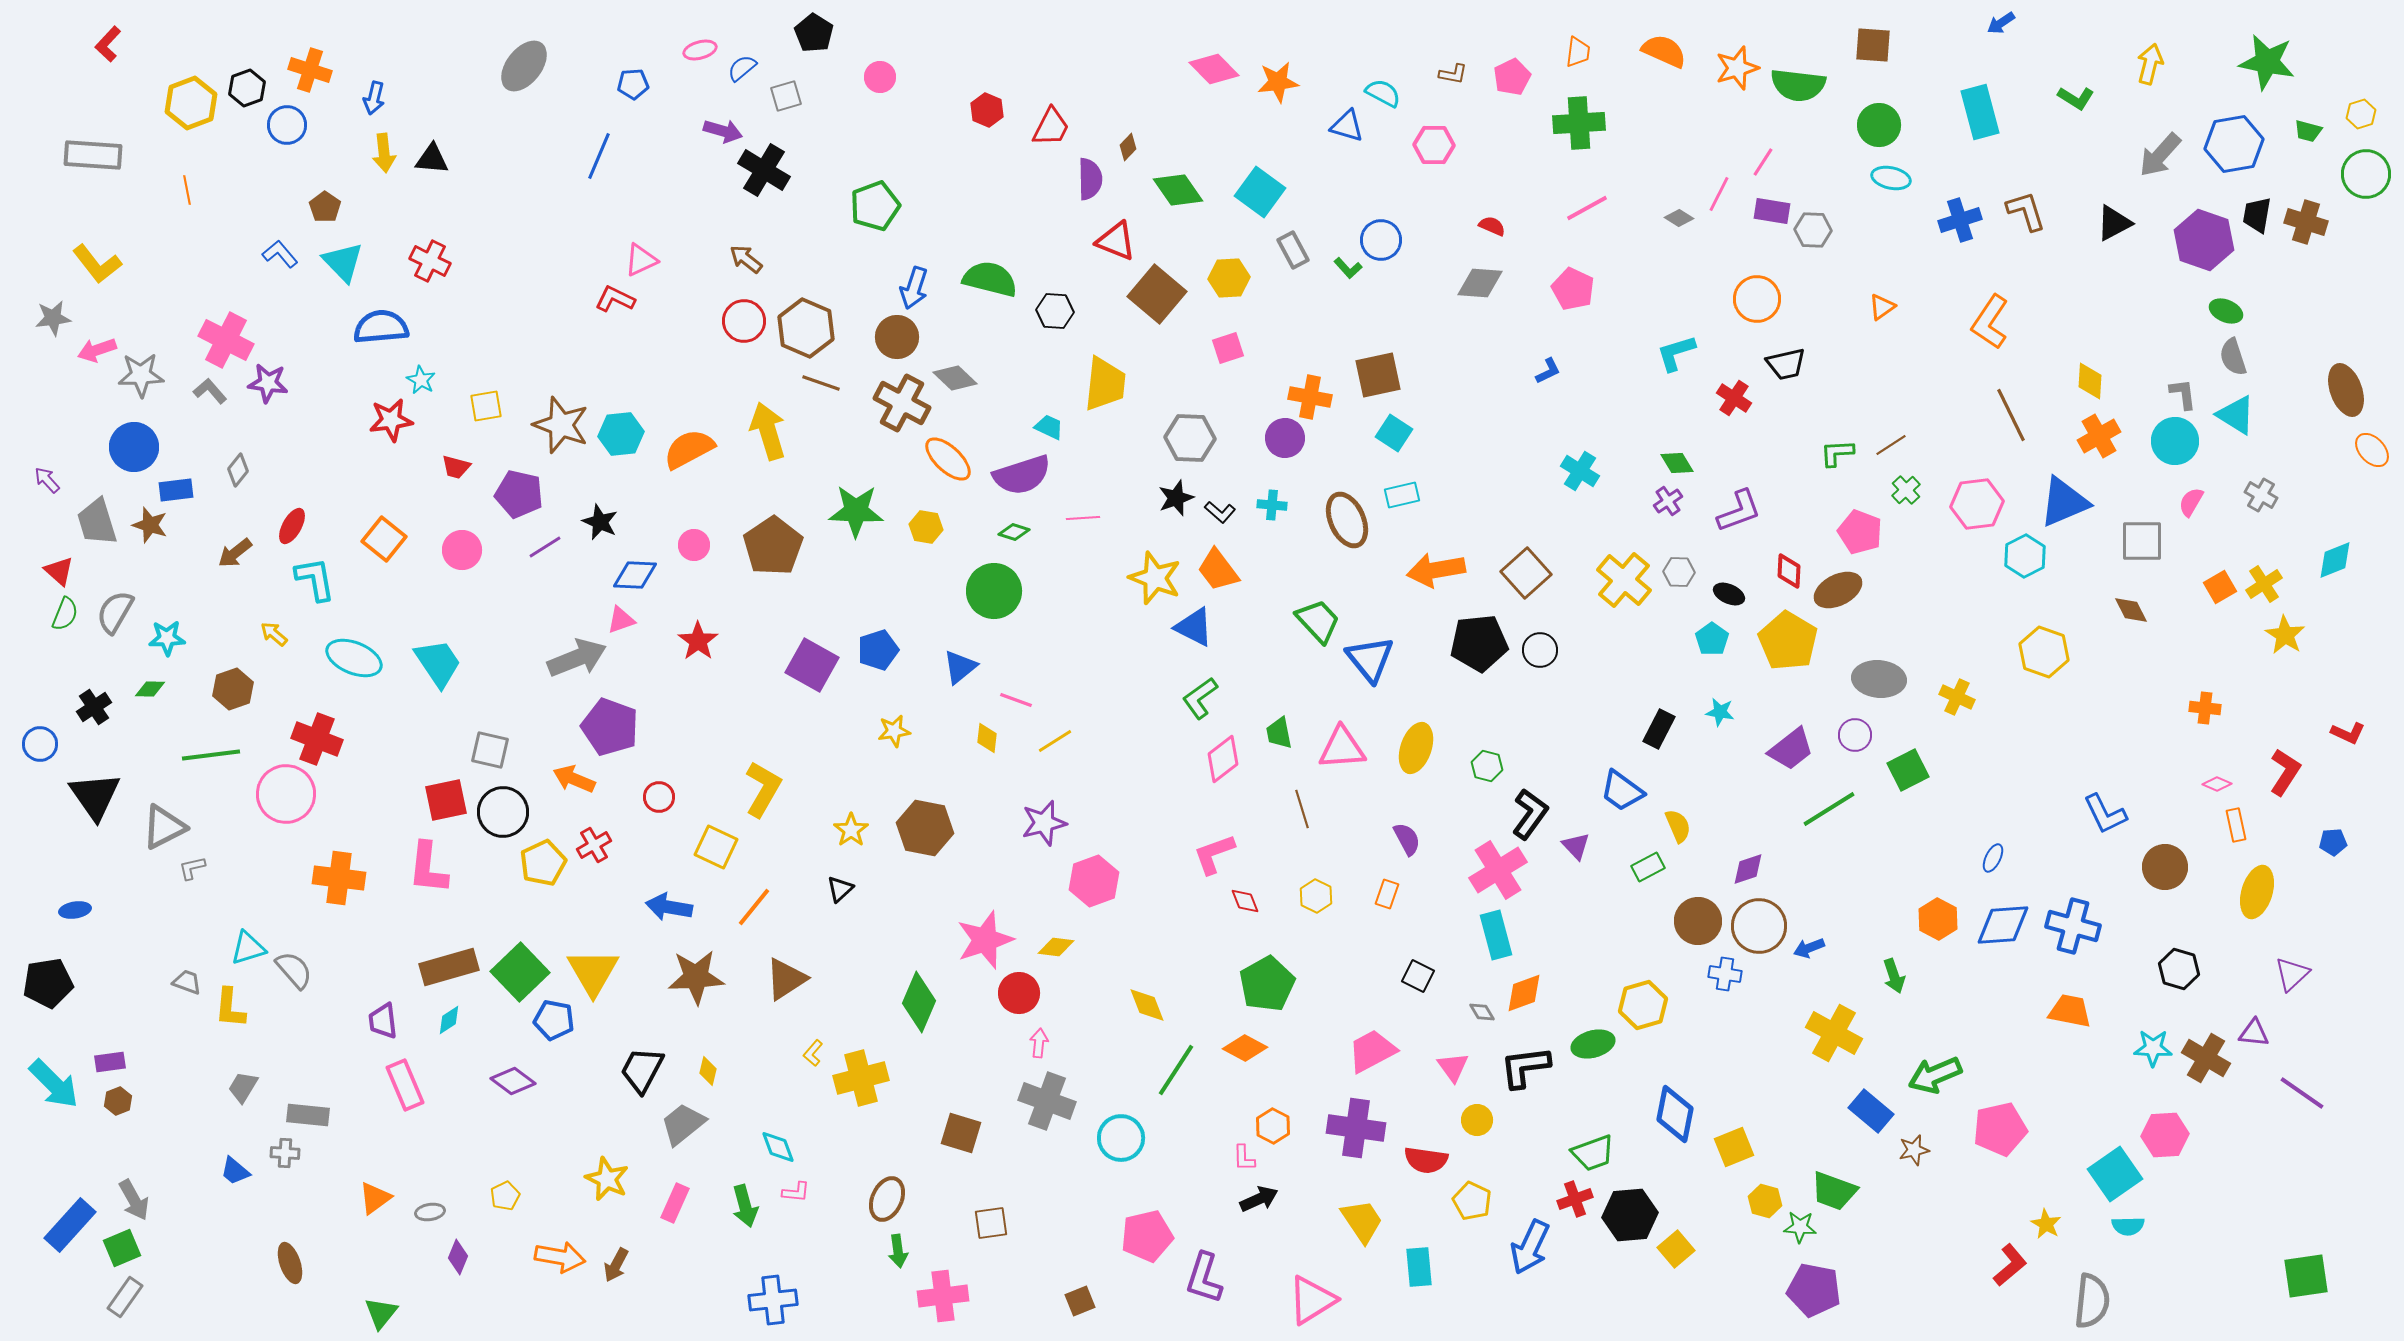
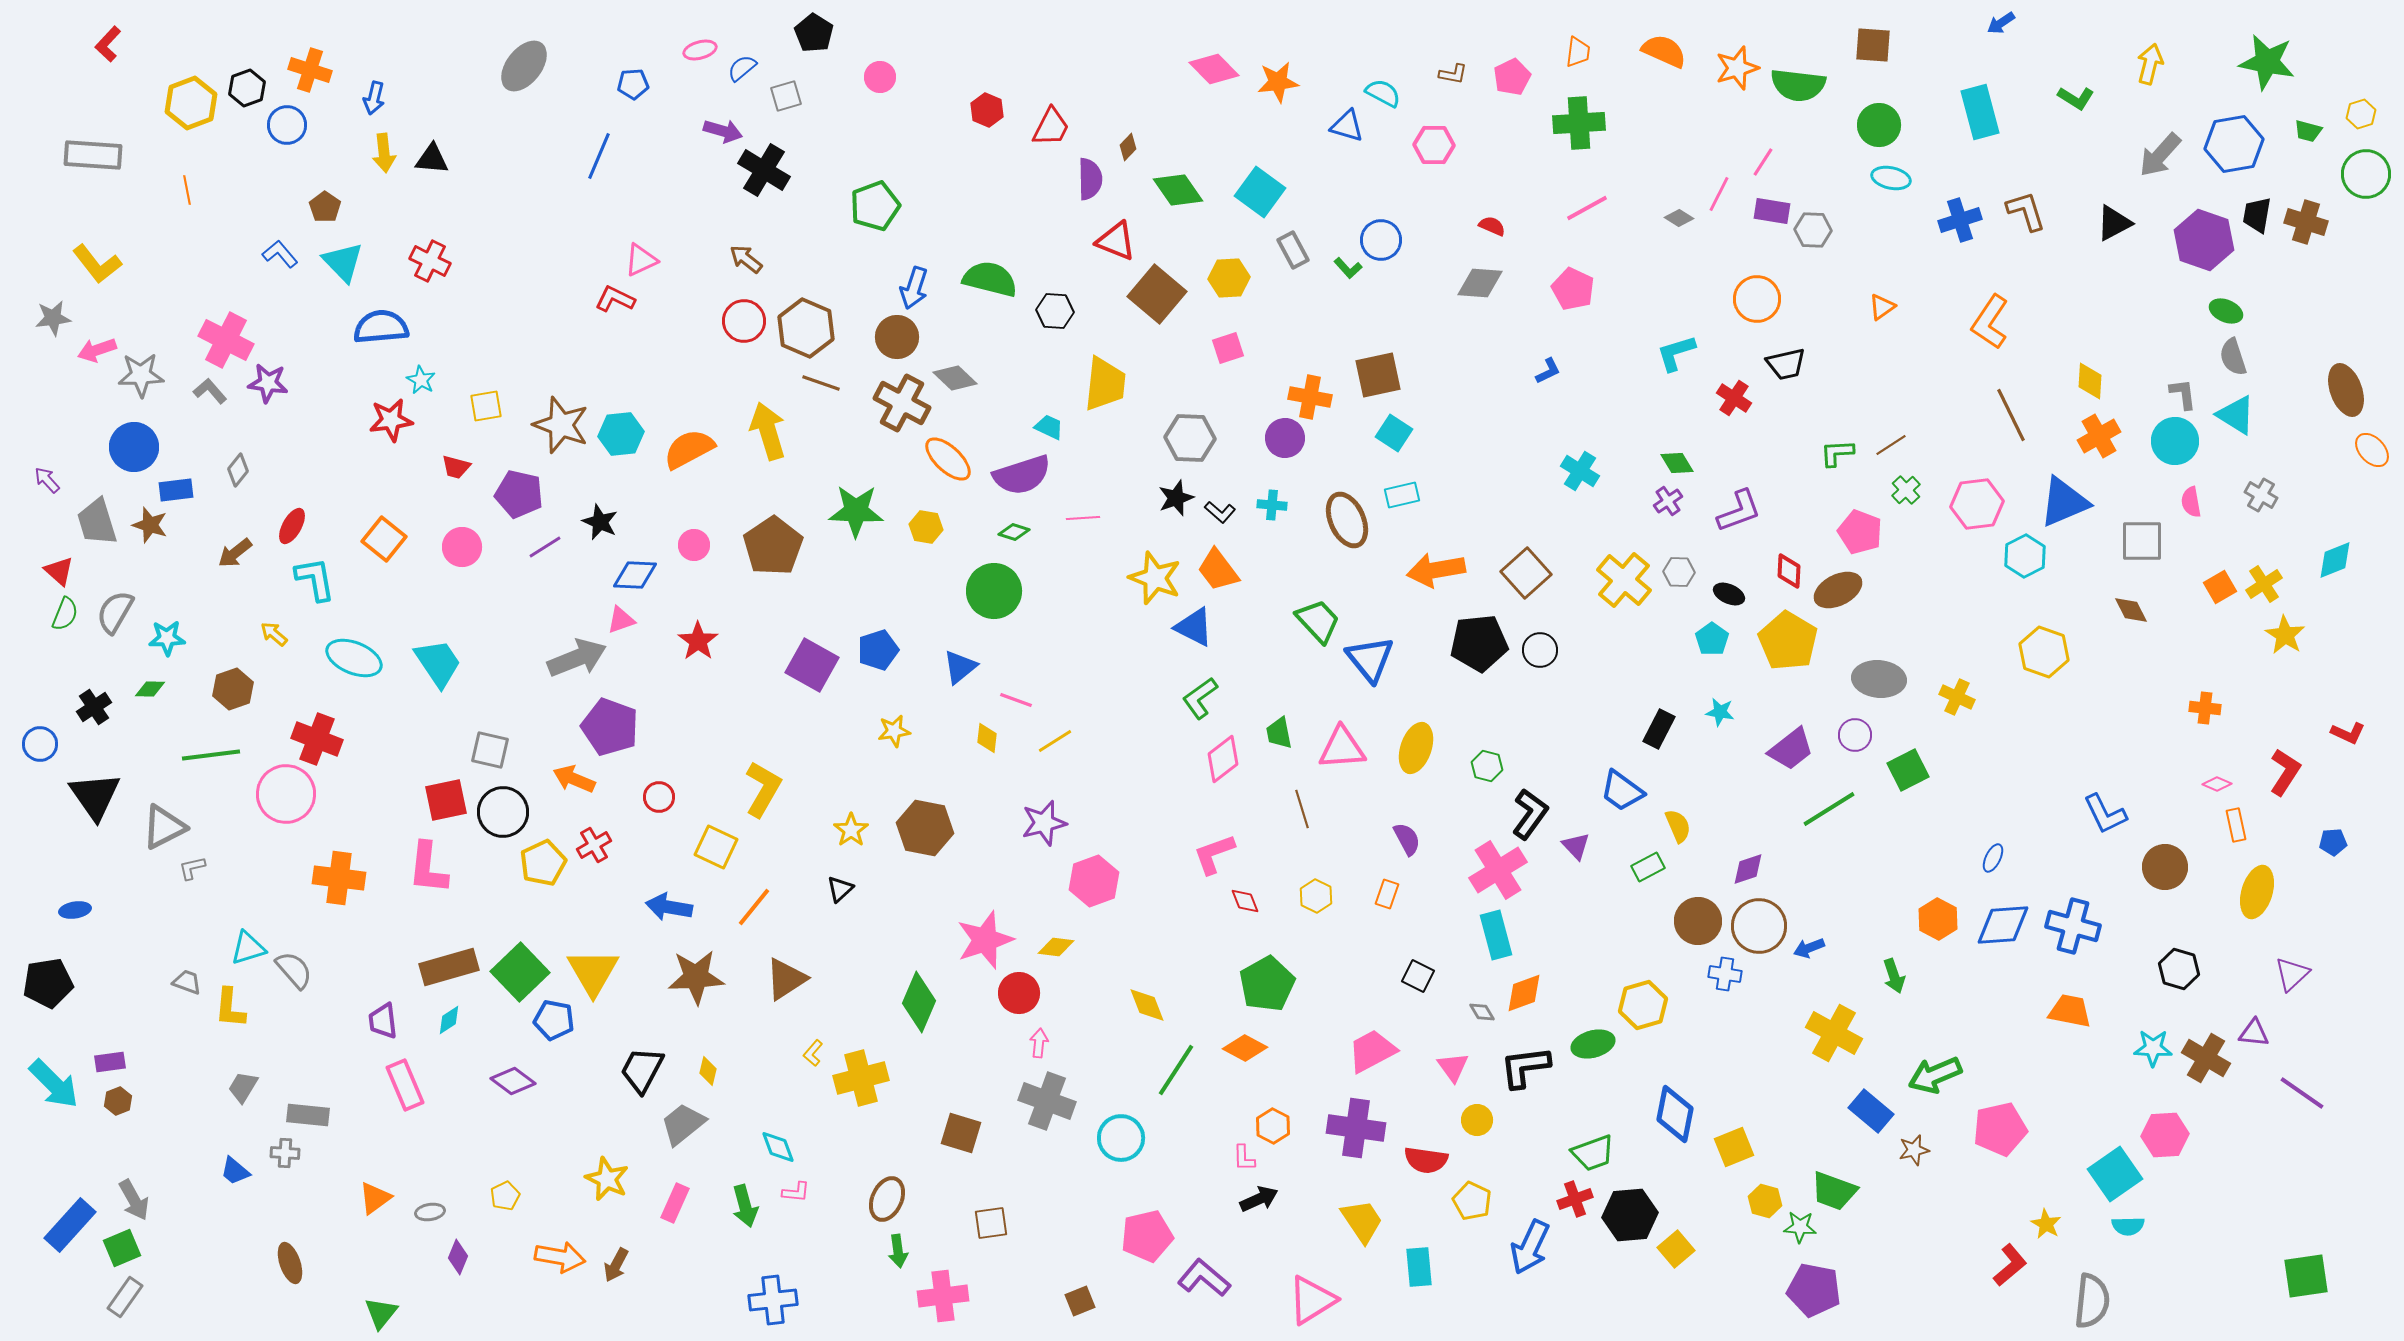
pink semicircle at (2191, 502): rotated 40 degrees counterclockwise
pink circle at (462, 550): moved 3 px up
purple L-shape at (1204, 1278): rotated 112 degrees clockwise
